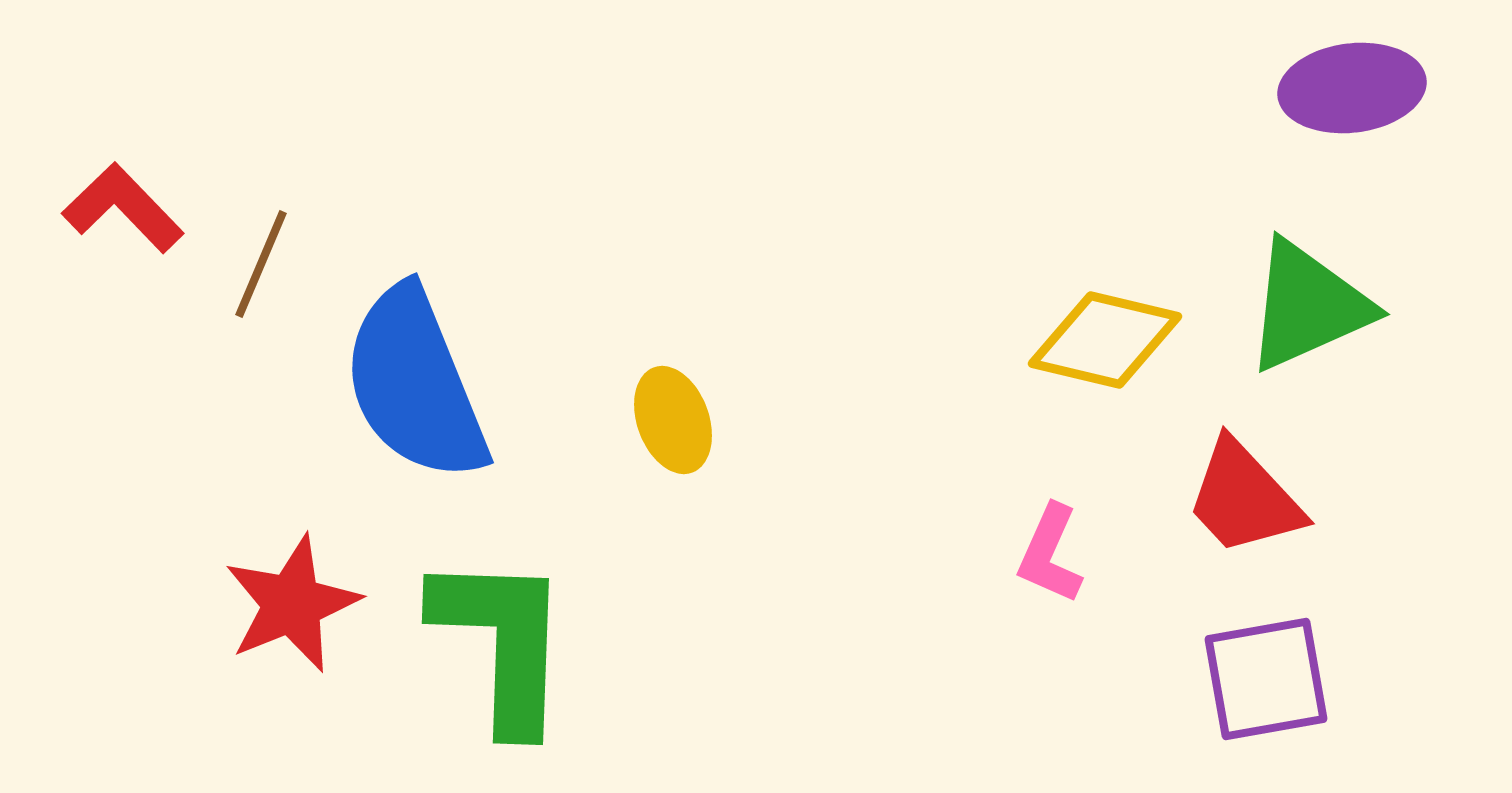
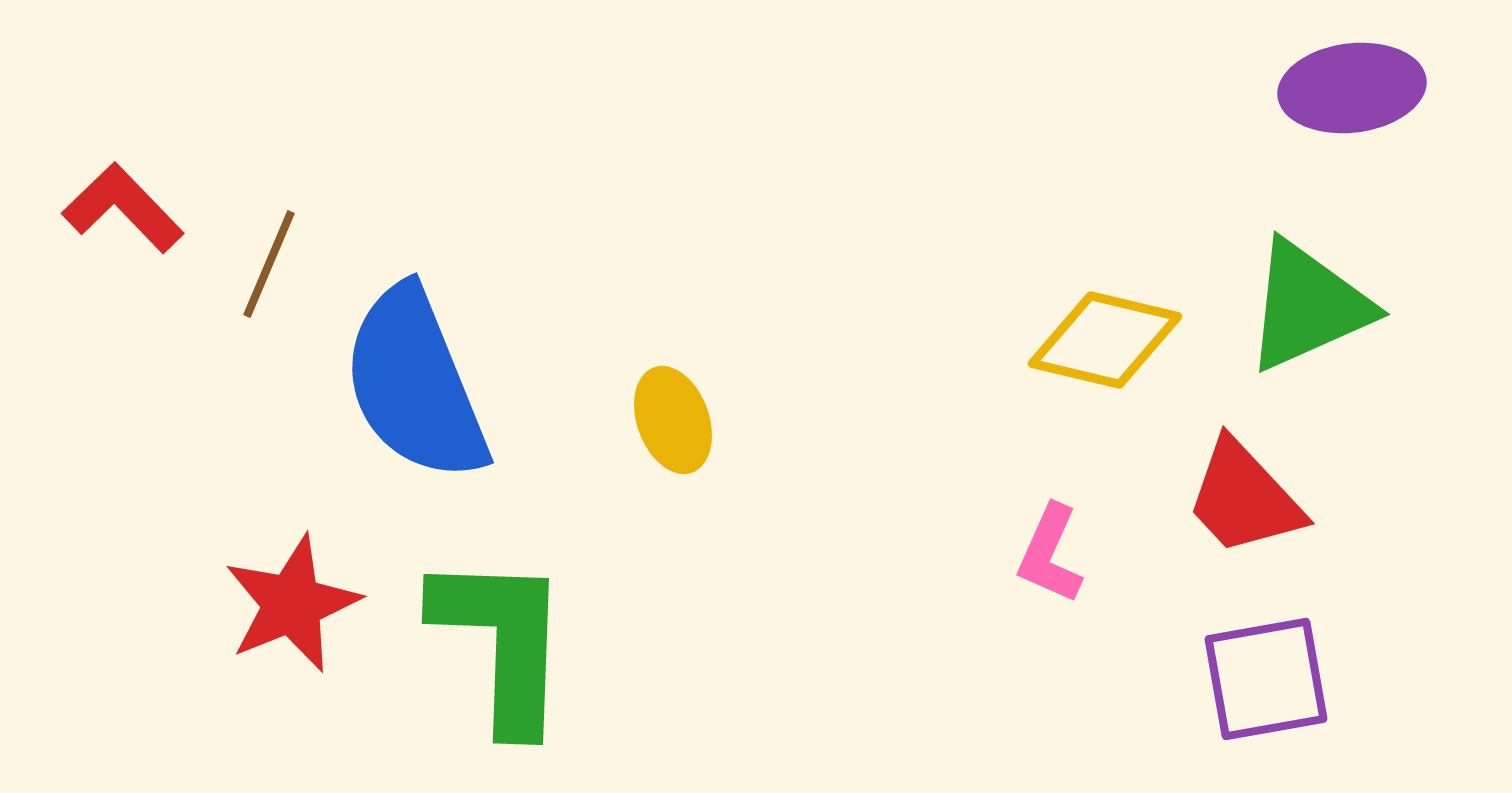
brown line: moved 8 px right
